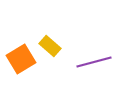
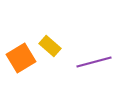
orange square: moved 1 px up
